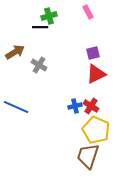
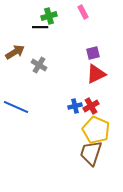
pink rectangle: moved 5 px left
red cross: rotated 28 degrees clockwise
brown trapezoid: moved 3 px right, 3 px up
